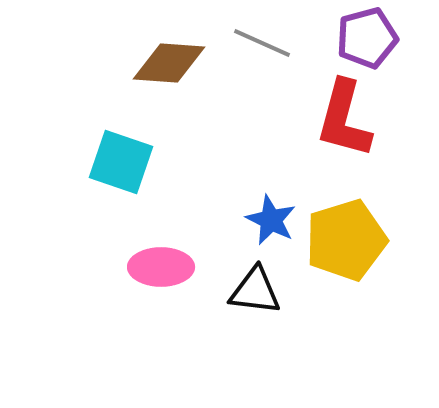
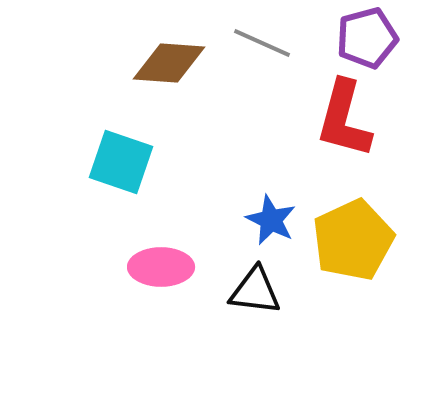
yellow pentagon: moved 7 px right; rotated 8 degrees counterclockwise
